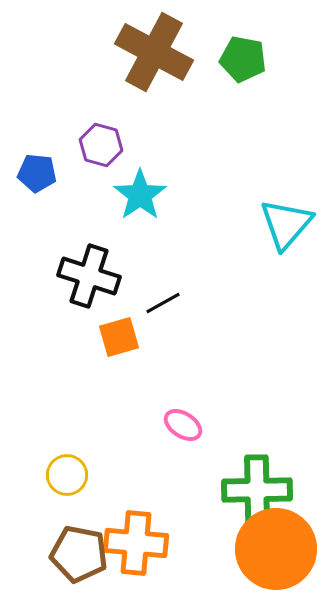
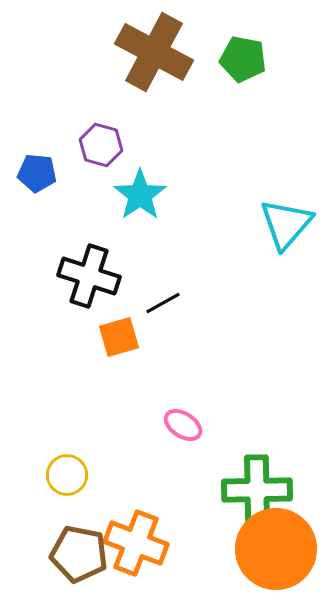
orange cross: rotated 16 degrees clockwise
